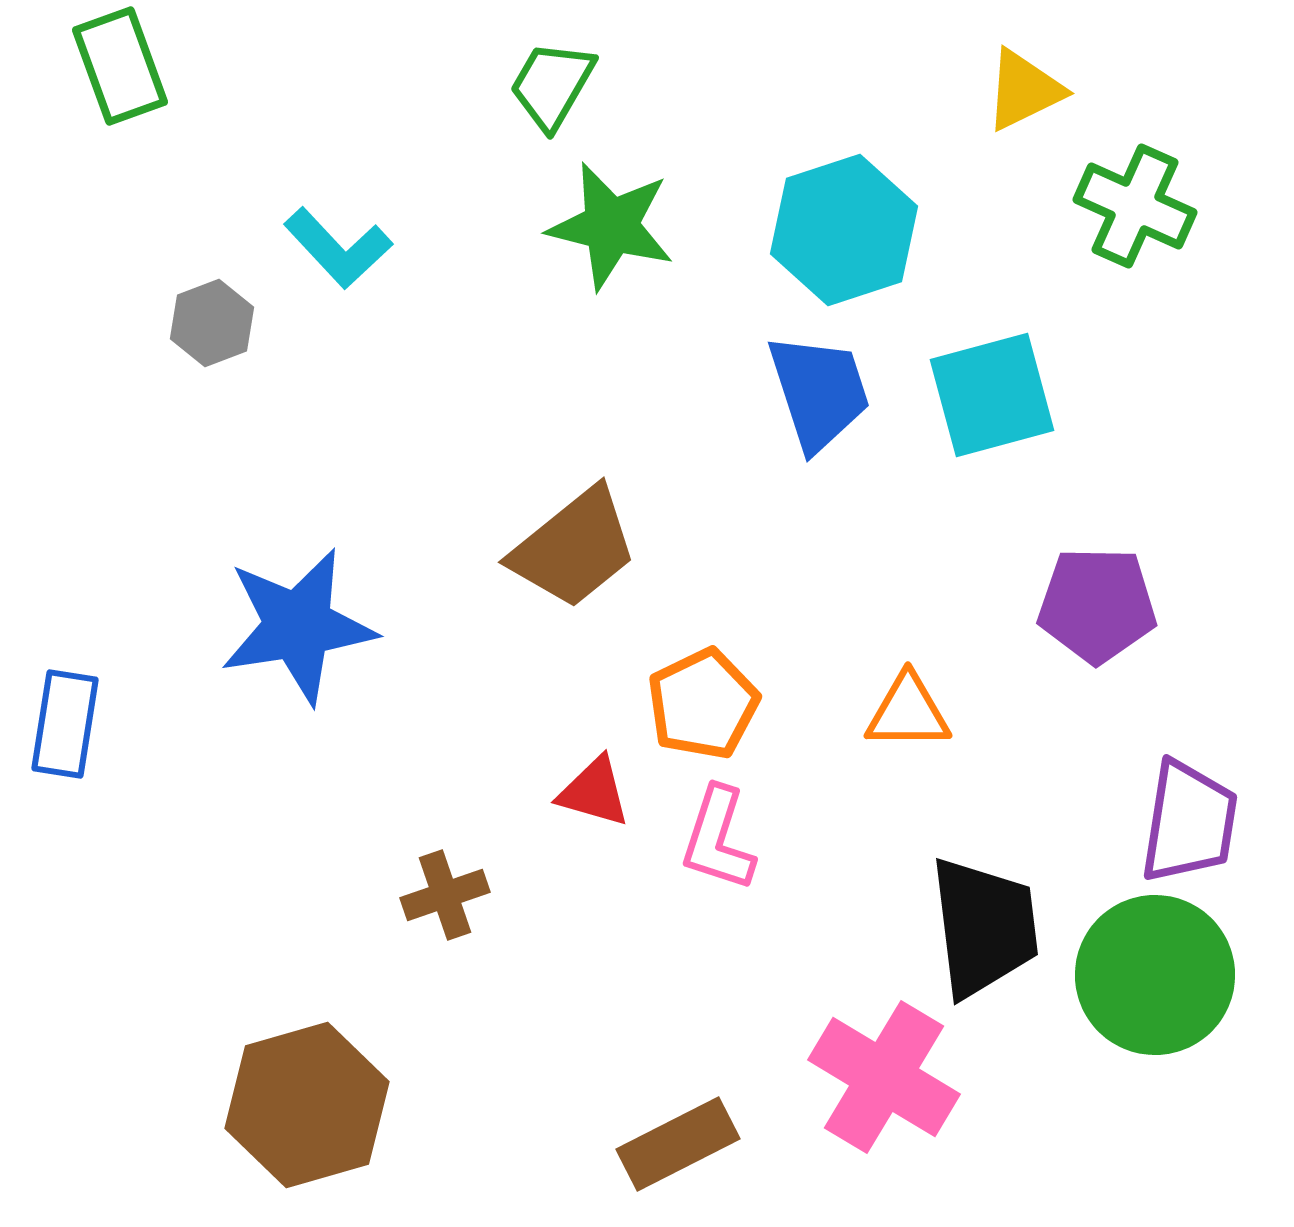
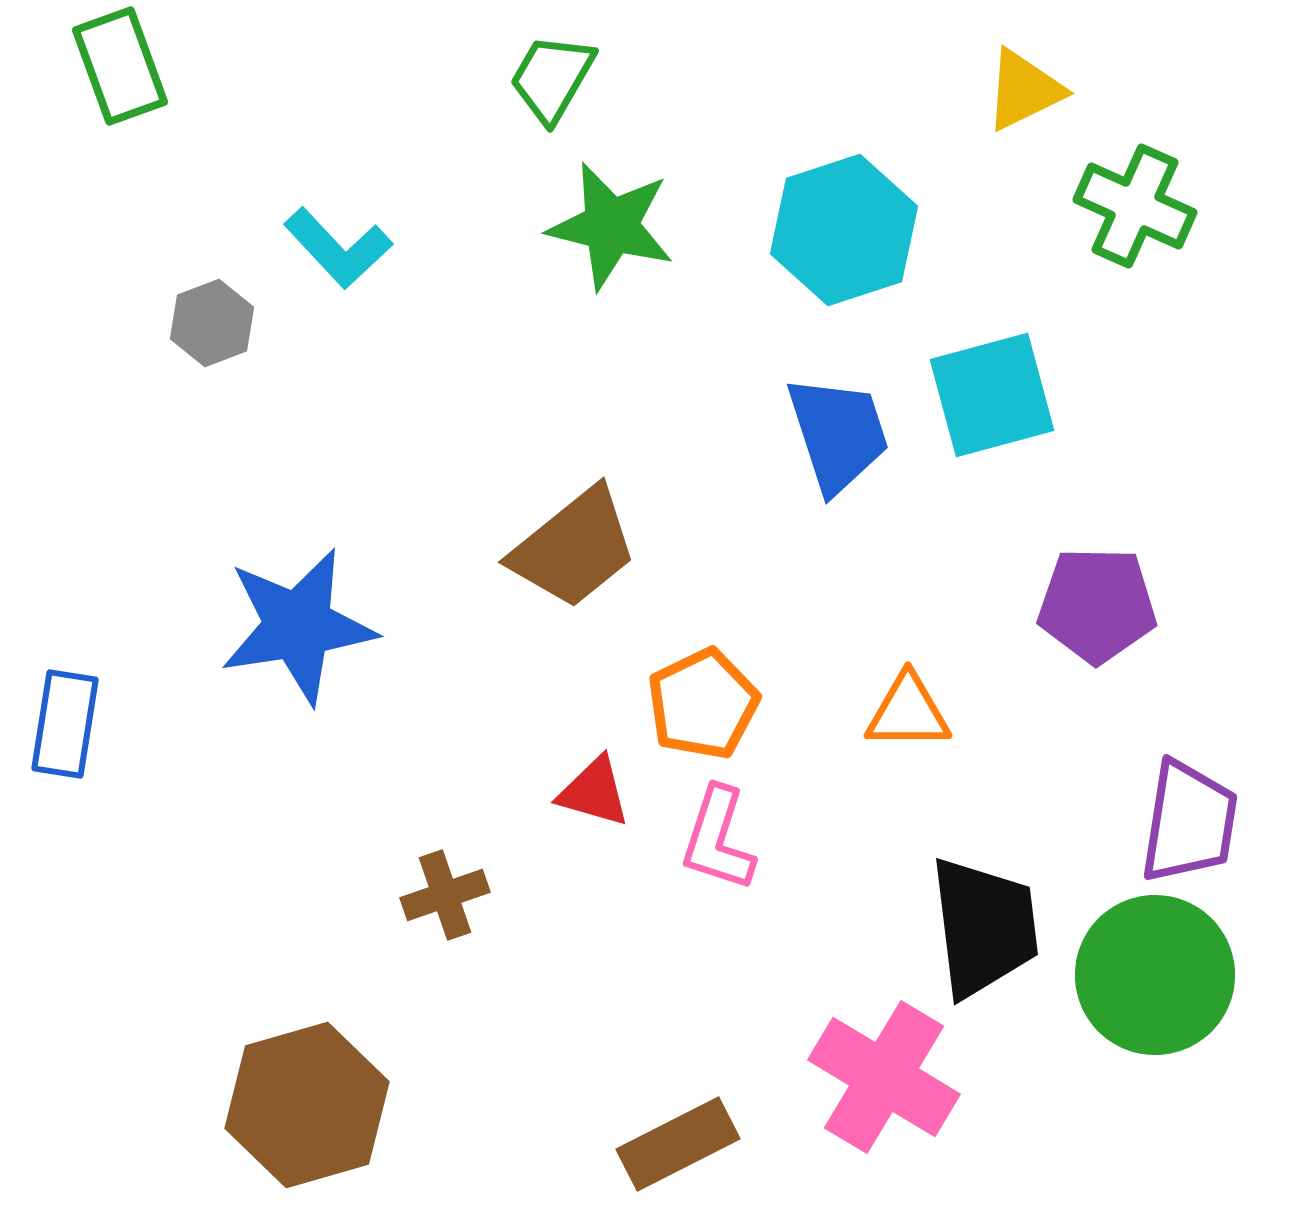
green trapezoid: moved 7 px up
blue trapezoid: moved 19 px right, 42 px down
